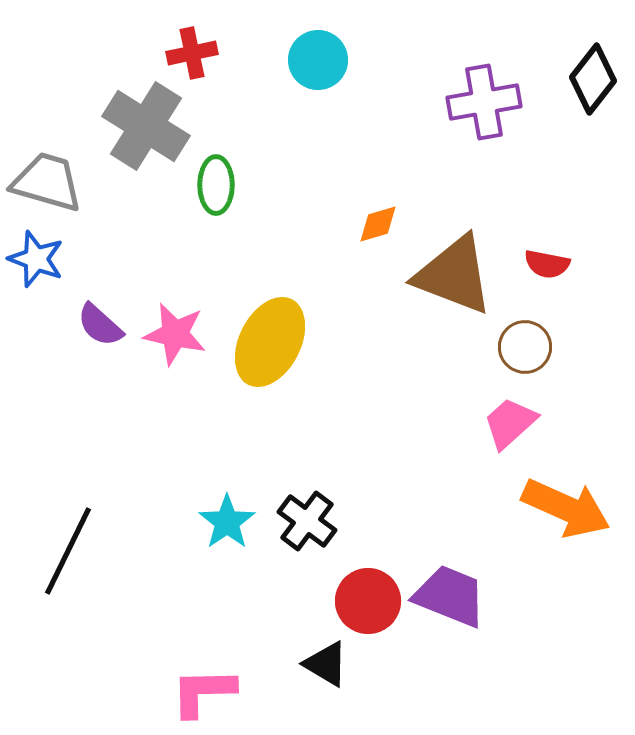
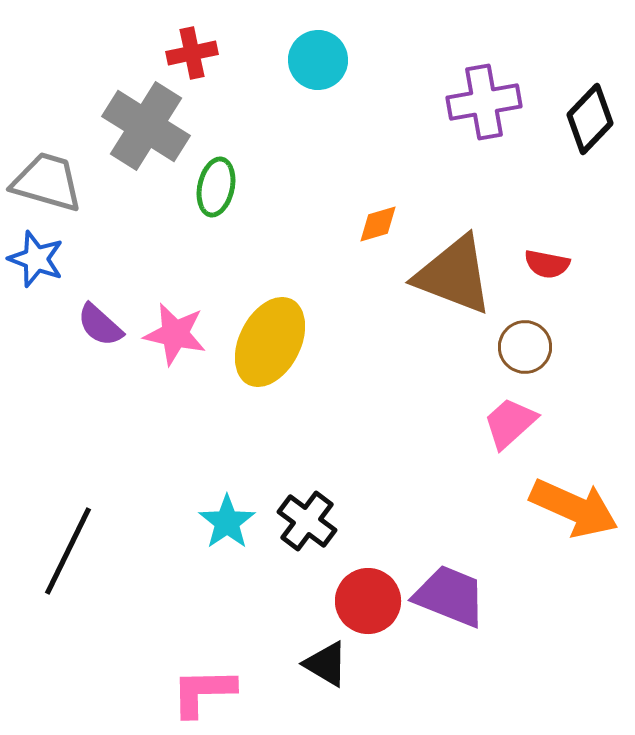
black diamond: moved 3 px left, 40 px down; rotated 6 degrees clockwise
green ellipse: moved 2 px down; rotated 12 degrees clockwise
orange arrow: moved 8 px right
